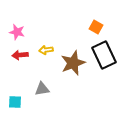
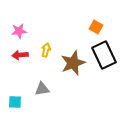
pink star: moved 2 px right, 1 px up; rotated 21 degrees counterclockwise
yellow arrow: rotated 112 degrees clockwise
